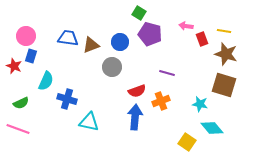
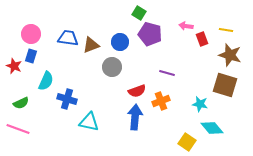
yellow line: moved 2 px right, 1 px up
pink circle: moved 5 px right, 2 px up
brown star: moved 4 px right, 1 px down
brown square: moved 1 px right
